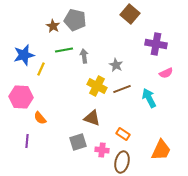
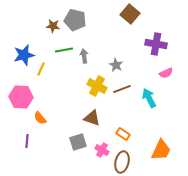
brown star: rotated 24 degrees counterclockwise
pink cross: rotated 24 degrees clockwise
